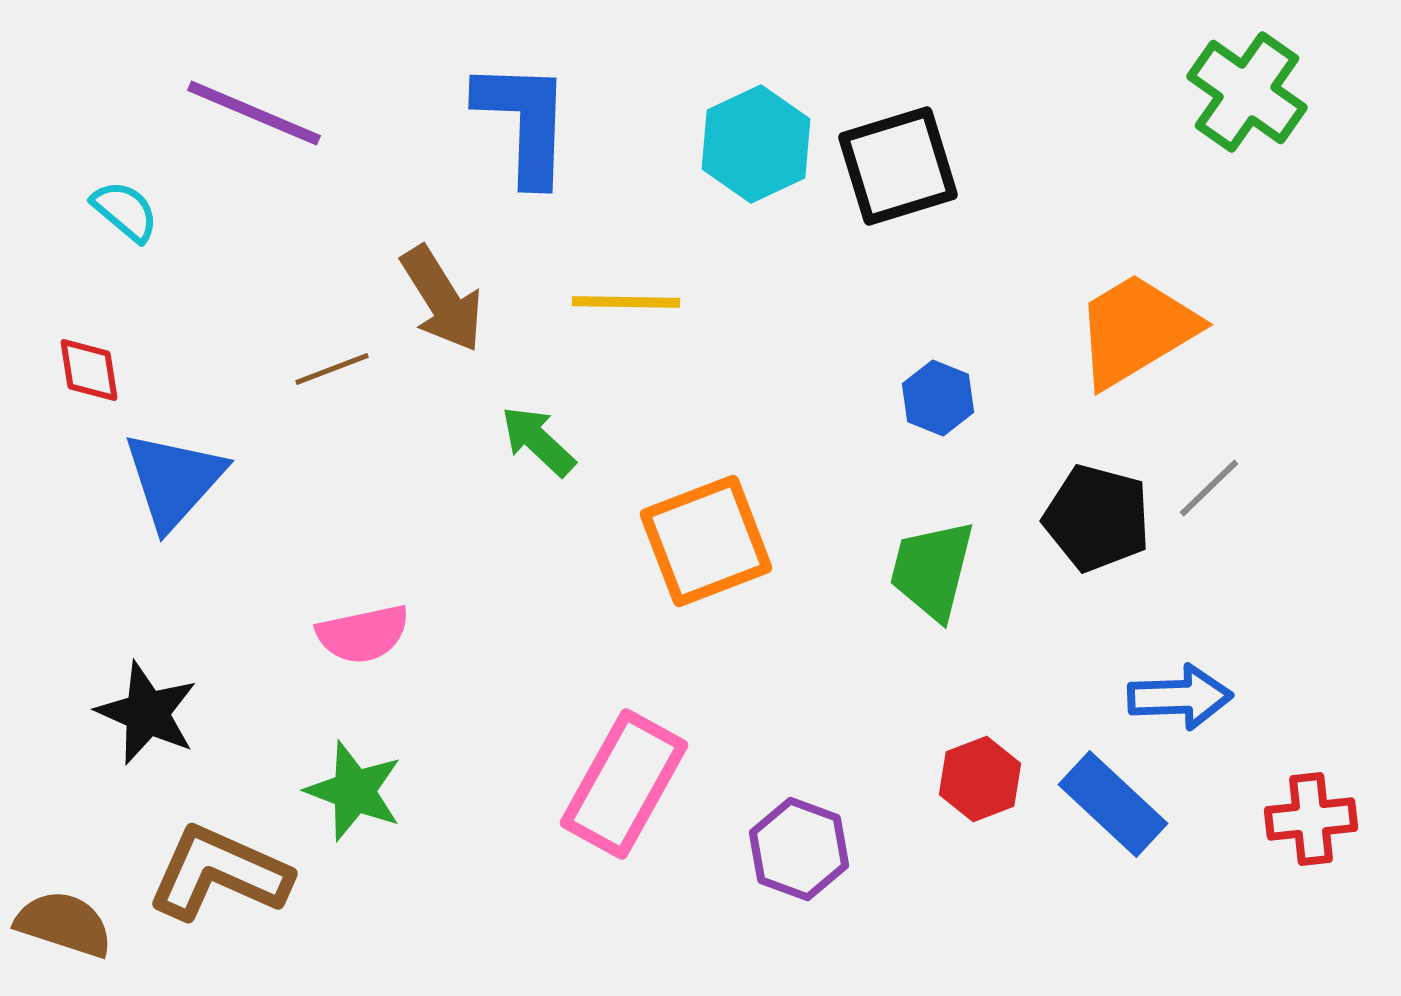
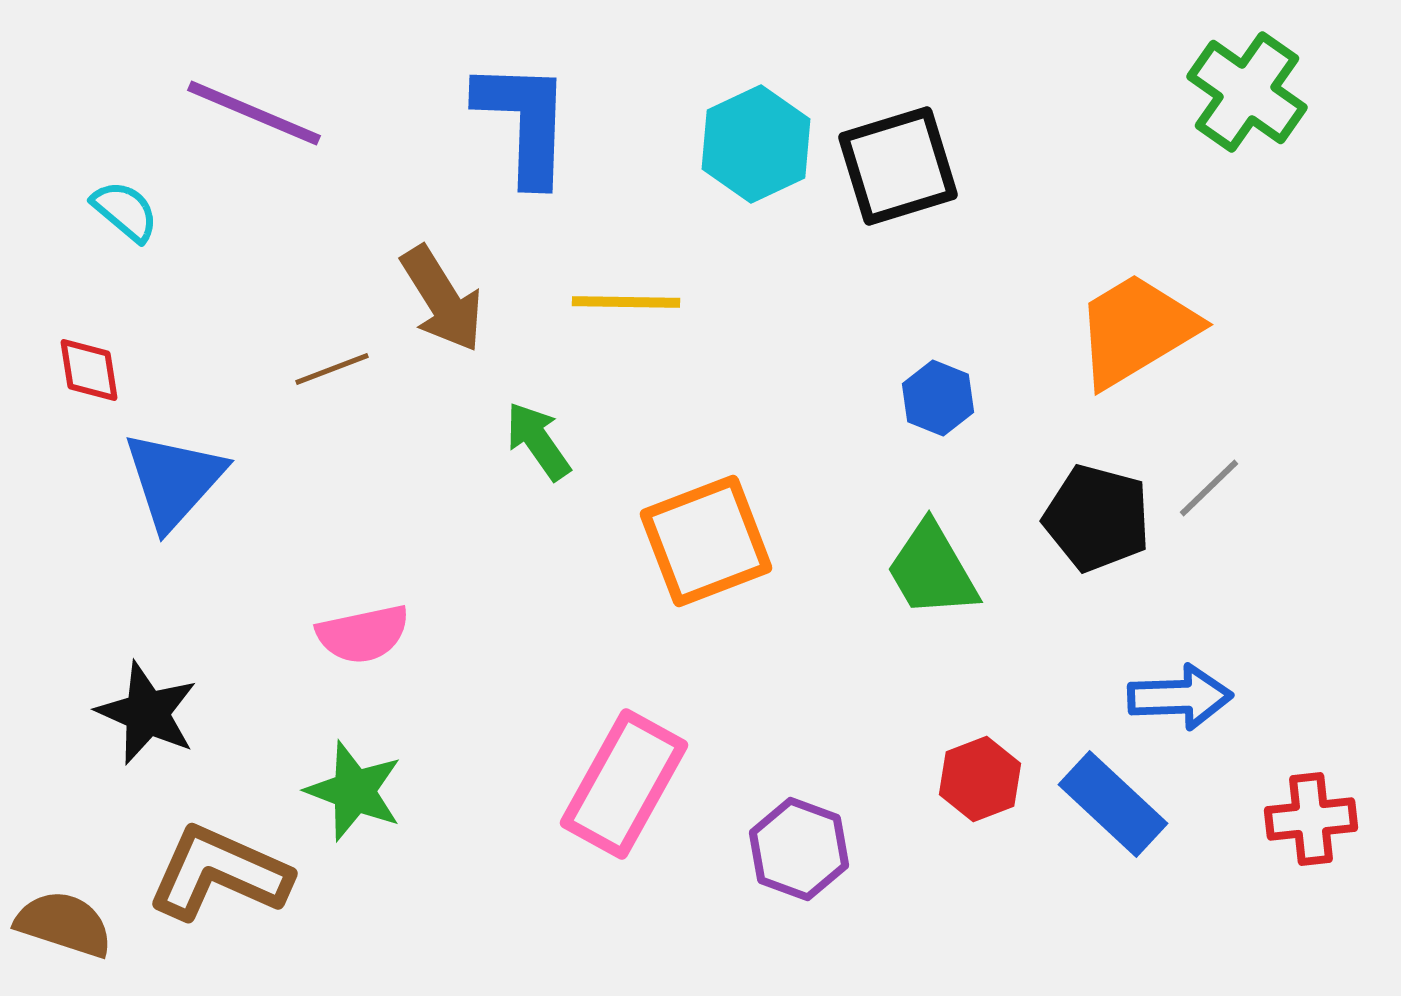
green arrow: rotated 12 degrees clockwise
green trapezoid: rotated 44 degrees counterclockwise
